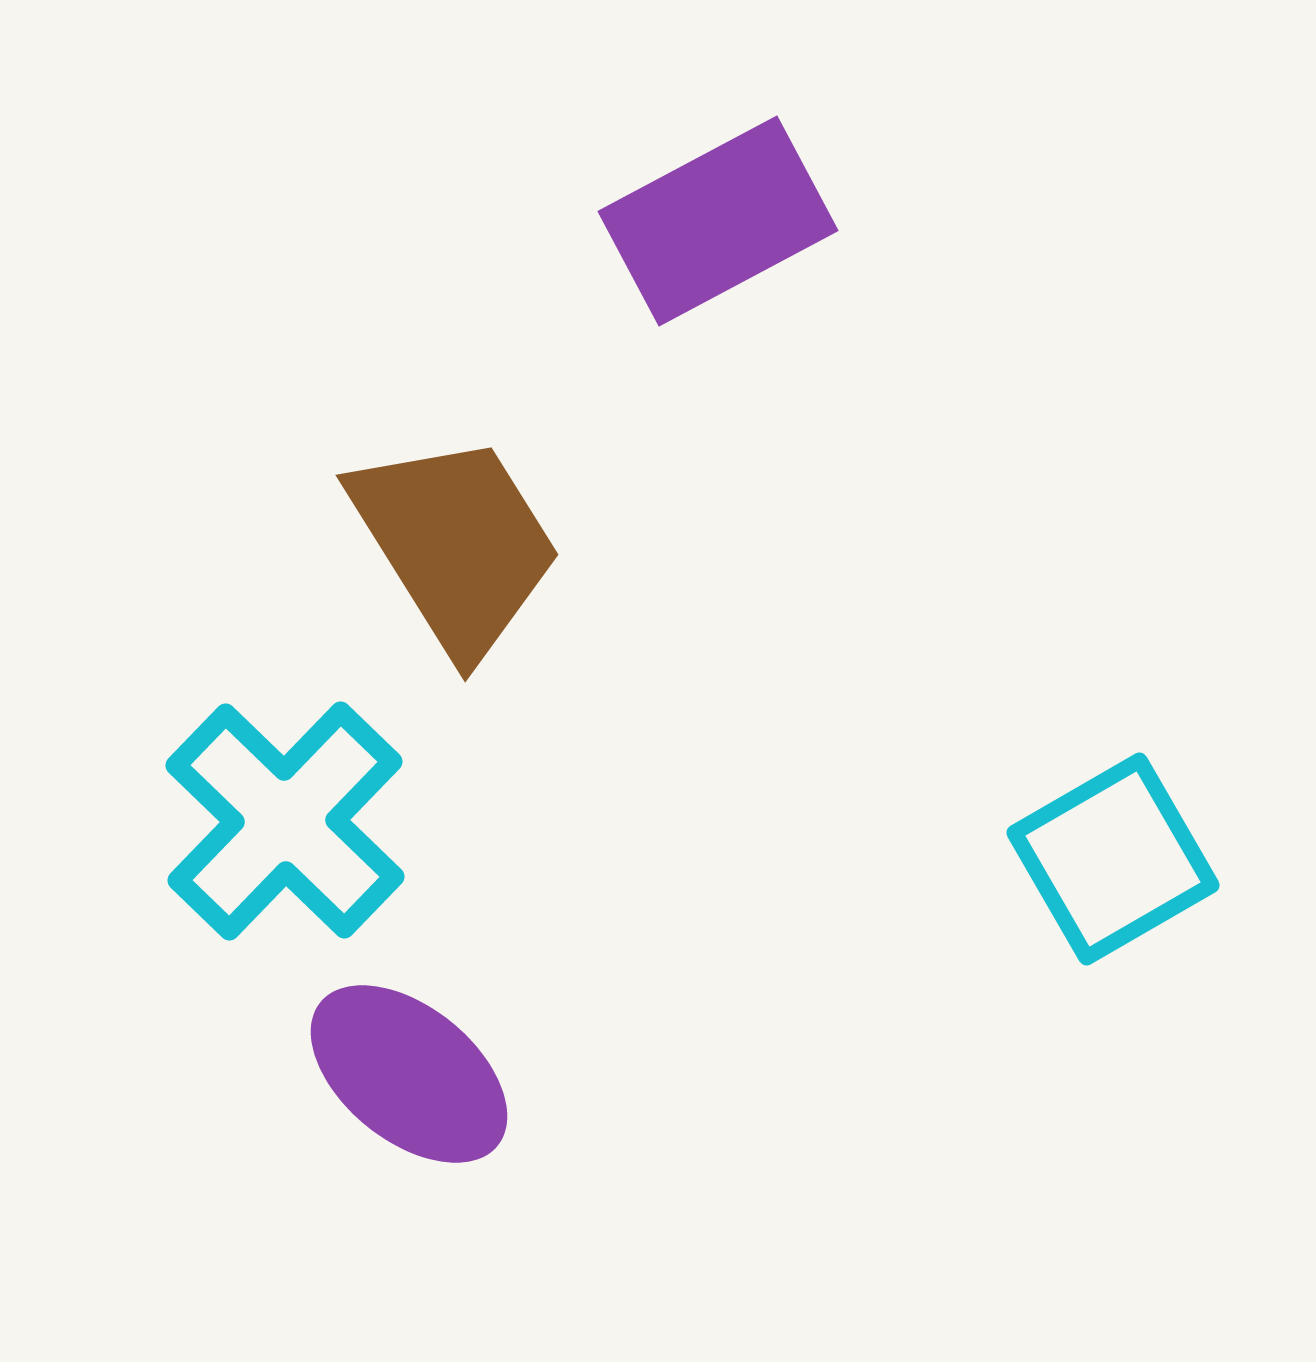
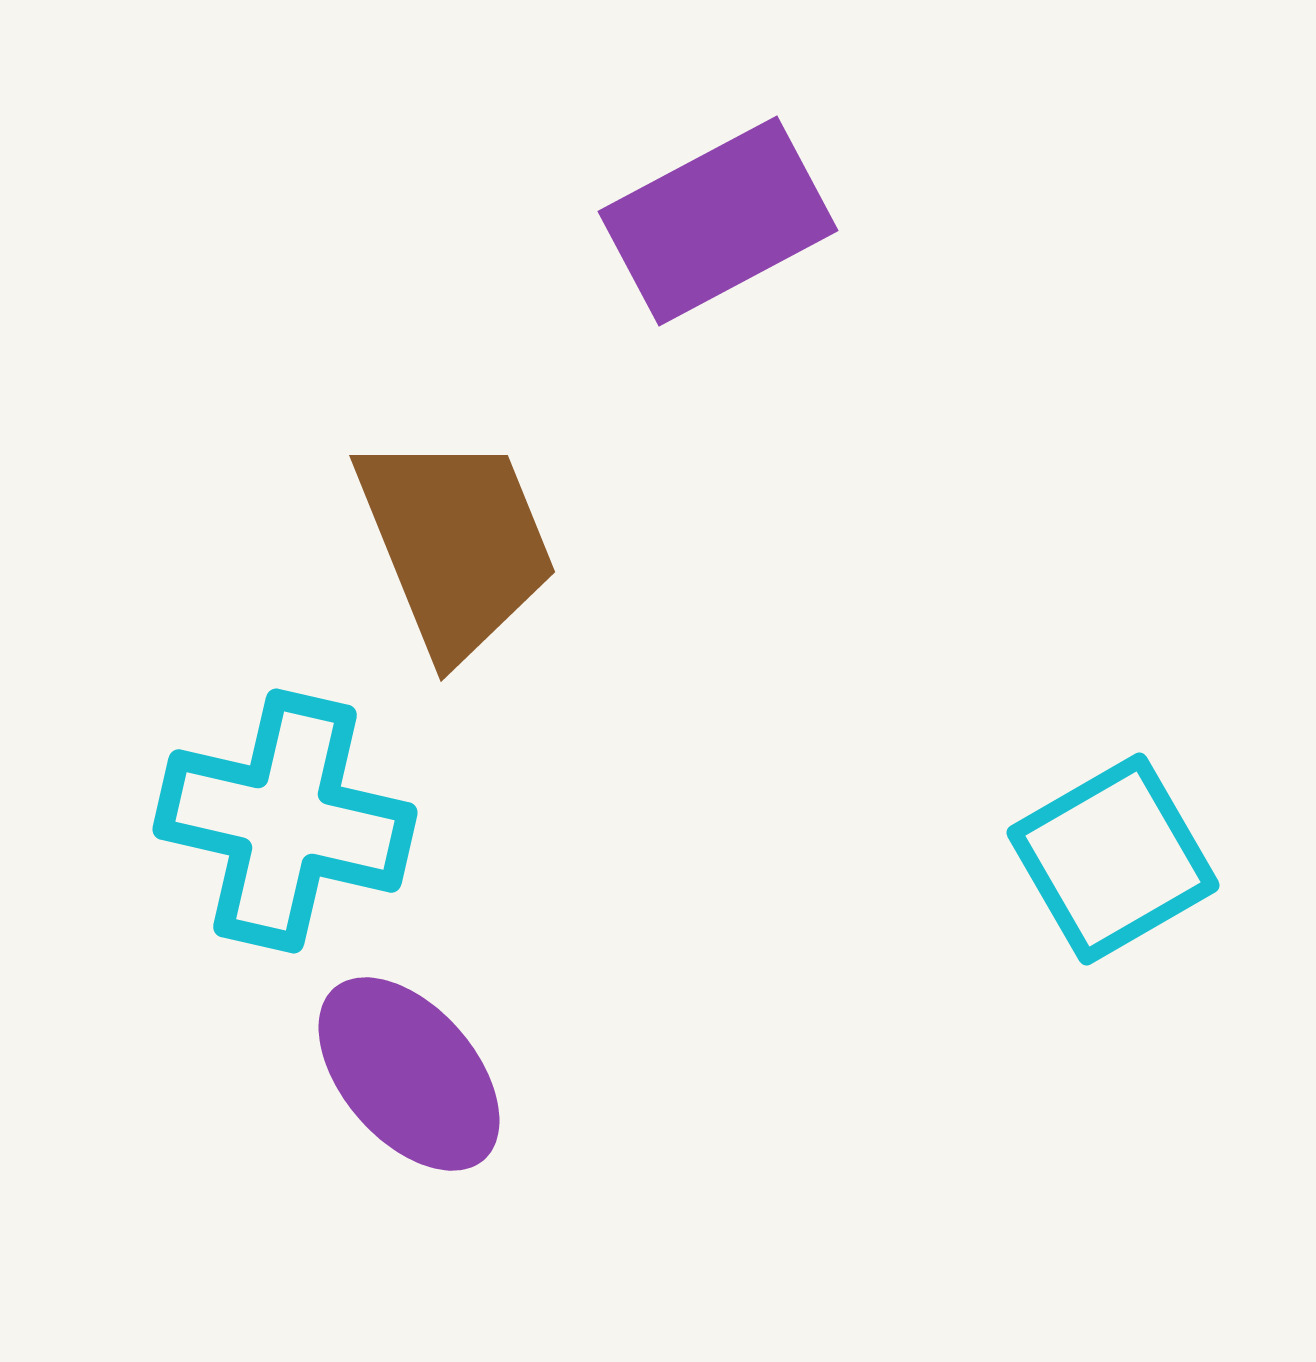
brown trapezoid: rotated 10 degrees clockwise
cyan cross: rotated 31 degrees counterclockwise
purple ellipse: rotated 10 degrees clockwise
